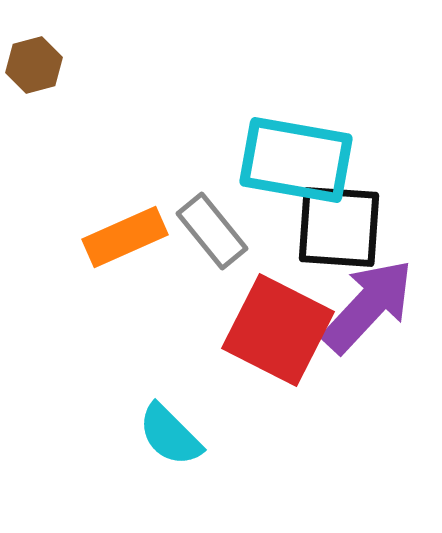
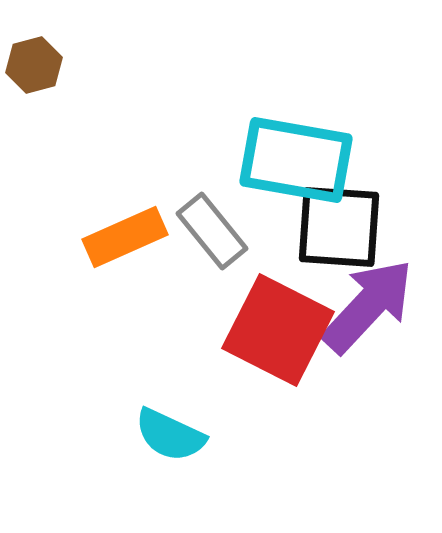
cyan semicircle: rotated 20 degrees counterclockwise
